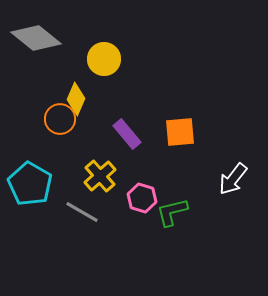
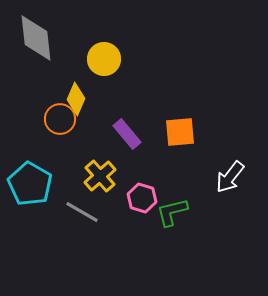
gray diamond: rotated 45 degrees clockwise
white arrow: moved 3 px left, 2 px up
